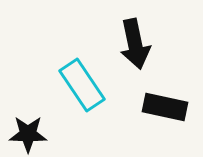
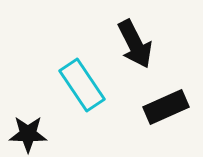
black arrow: rotated 15 degrees counterclockwise
black rectangle: moved 1 px right; rotated 36 degrees counterclockwise
